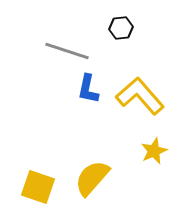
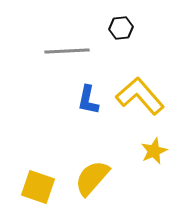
gray line: rotated 21 degrees counterclockwise
blue L-shape: moved 11 px down
